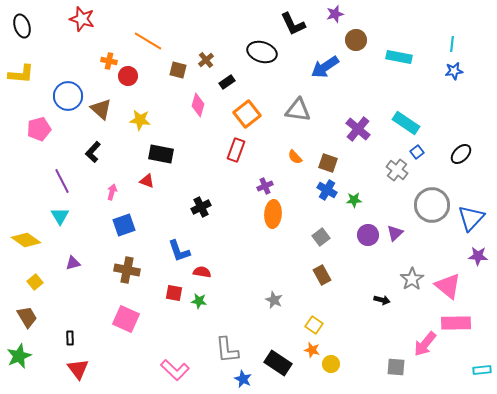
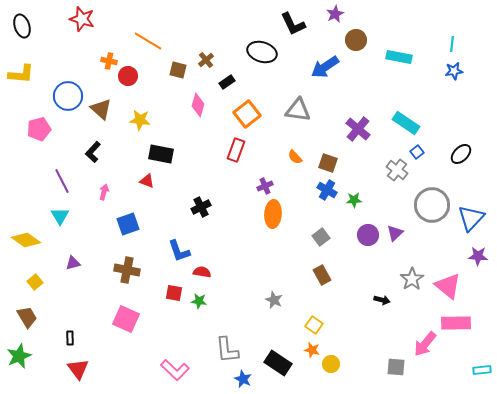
purple star at (335, 14): rotated 12 degrees counterclockwise
pink arrow at (112, 192): moved 8 px left
blue square at (124, 225): moved 4 px right, 1 px up
